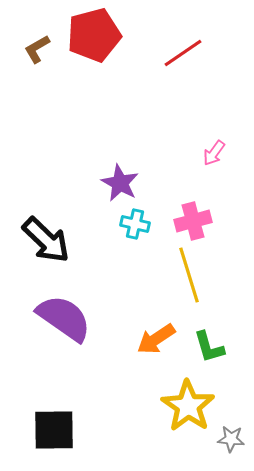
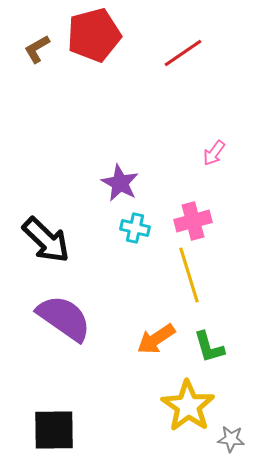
cyan cross: moved 4 px down
